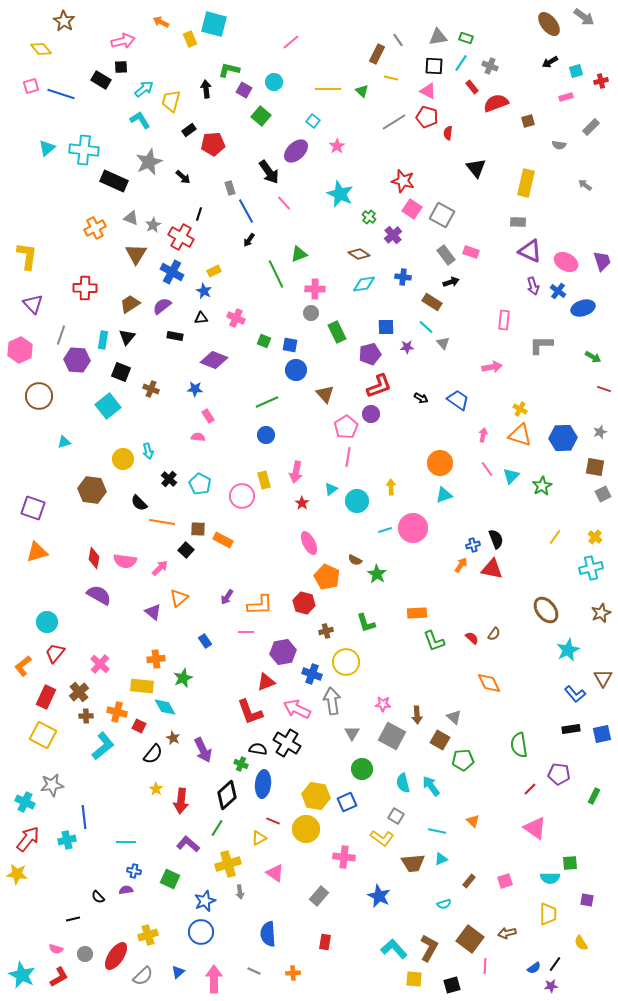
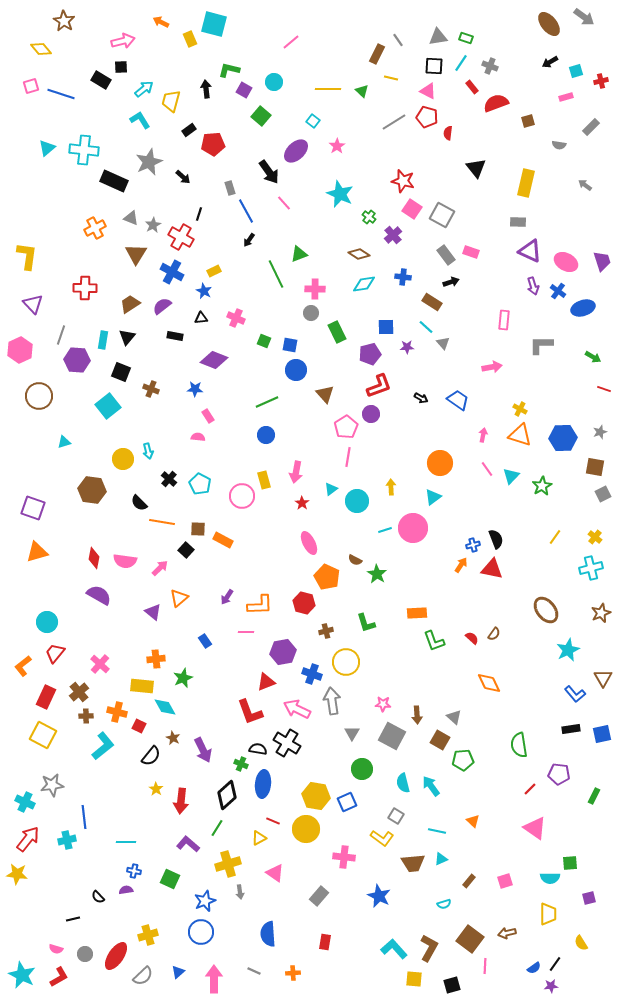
cyan triangle at (444, 495): moved 11 px left, 2 px down; rotated 18 degrees counterclockwise
black semicircle at (153, 754): moved 2 px left, 2 px down
purple square at (587, 900): moved 2 px right, 2 px up; rotated 24 degrees counterclockwise
